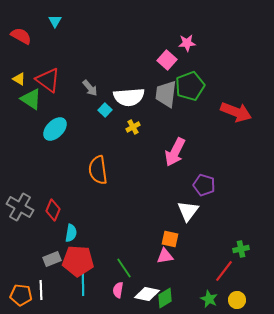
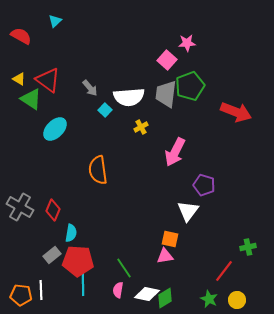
cyan triangle: rotated 16 degrees clockwise
yellow cross: moved 8 px right
green cross: moved 7 px right, 2 px up
gray rectangle: moved 4 px up; rotated 18 degrees counterclockwise
